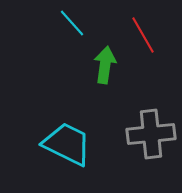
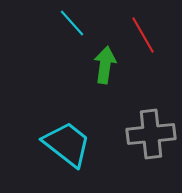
cyan trapezoid: rotated 12 degrees clockwise
